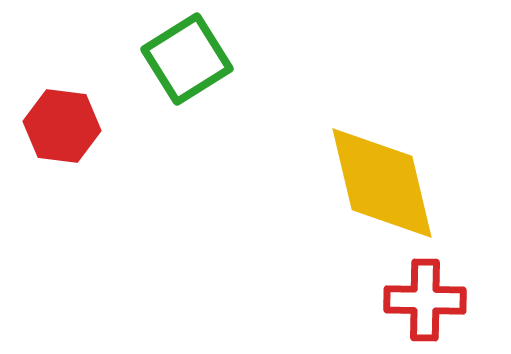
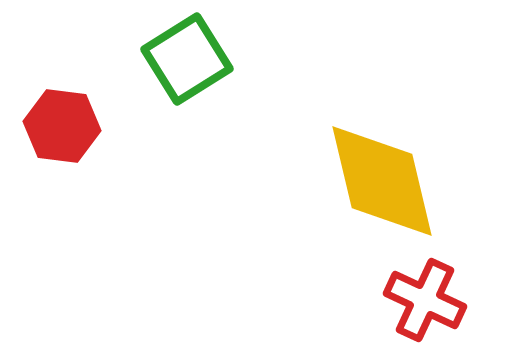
yellow diamond: moved 2 px up
red cross: rotated 24 degrees clockwise
